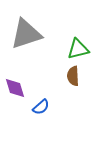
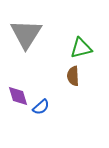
gray triangle: rotated 40 degrees counterclockwise
green triangle: moved 3 px right, 1 px up
purple diamond: moved 3 px right, 8 px down
